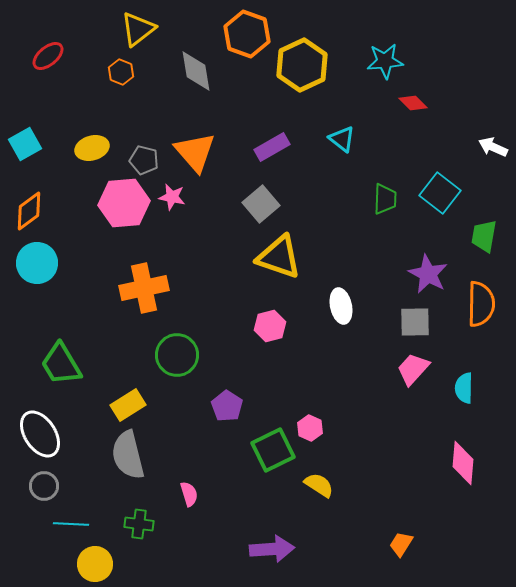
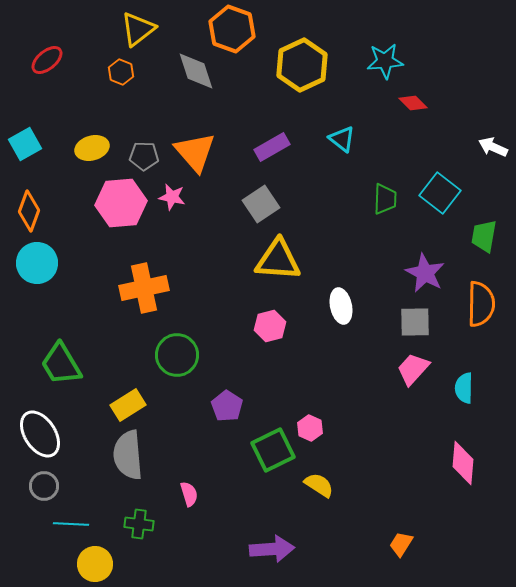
orange hexagon at (247, 34): moved 15 px left, 5 px up
red ellipse at (48, 56): moved 1 px left, 4 px down
gray diamond at (196, 71): rotated 9 degrees counterclockwise
gray pentagon at (144, 160): moved 4 px up; rotated 12 degrees counterclockwise
pink hexagon at (124, 203): moved 3 px left
gray square at (261, 204): rotated 6 degrees clockwise
orange diamond at (29, 211): rotated 33 degrees counterclockwise
yellow triangle at (279, 257): moved 1 px left, 3 px down; rotated 15 degrees counterclockwise
purple star at (428, 274): moved 3 px left, 1 px up
gray semicircle at (128, 455): rotated 9 degrees clockwise
